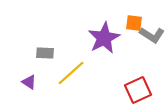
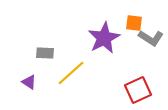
gray L-shape: moved 1 px left, 3 px down
